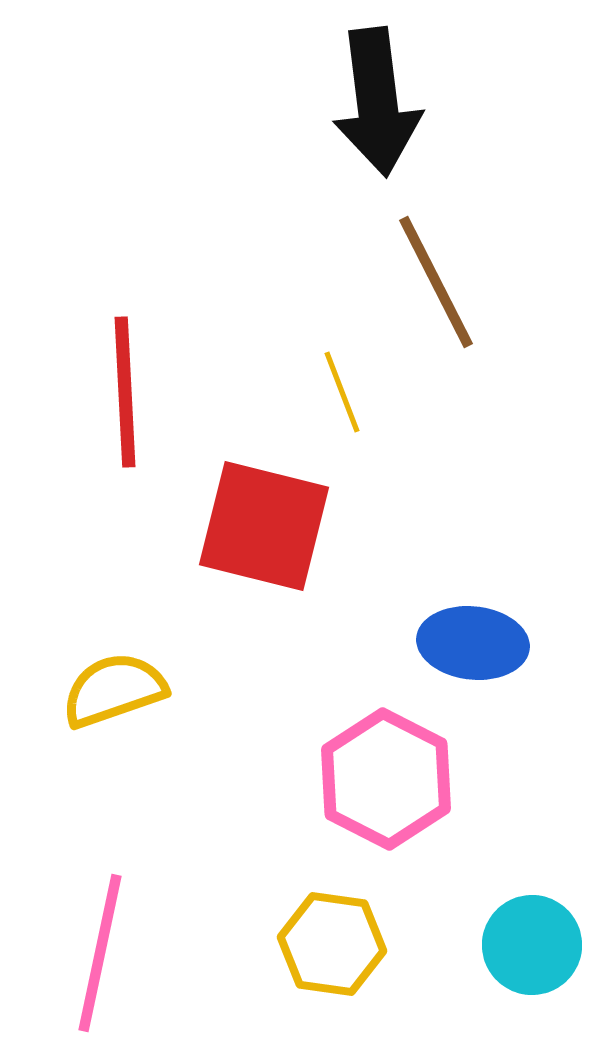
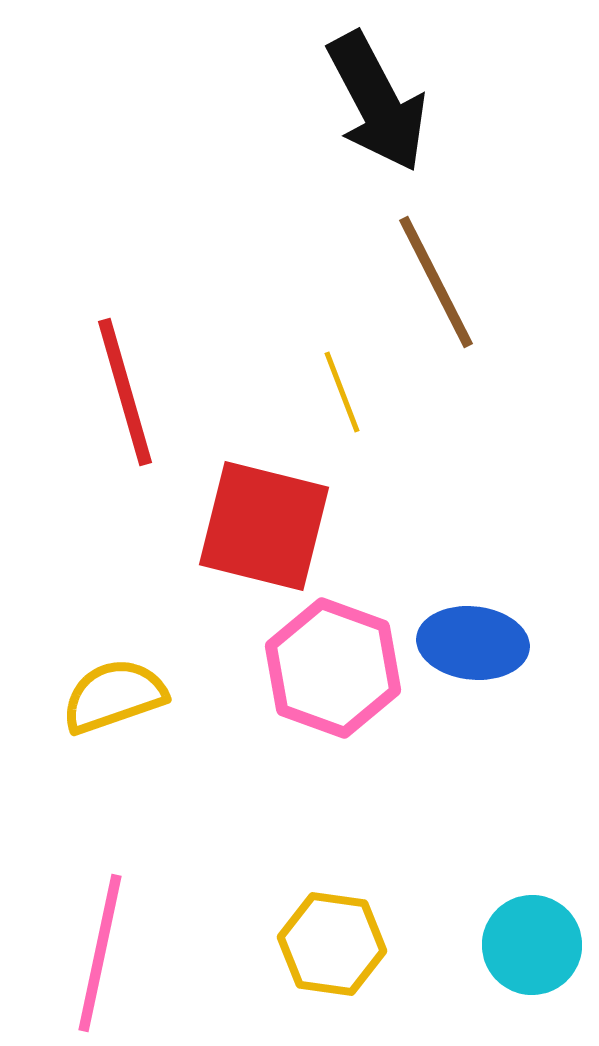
black arrow: rotated 21 degrees counterclockwise
red line: rotated 13 degrees counterclockwise
yellow semicircle: moved 6 px down
pink hexagon: moved 53 px left, 111 px up; rotated 7 degrees counterclockwise
